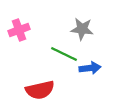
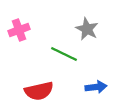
gray star: moved 5 px right; rotated 20 degrees clockwise
blue arrow: moved 6 px right, 19 px down
red semicircle: moved 1 px left, 1 px down
